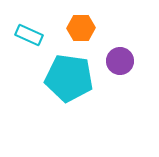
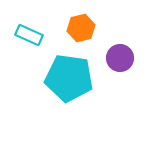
orange hexagon: rotated 12 degrees counterclockwise
purple circle: moved 3 px up
